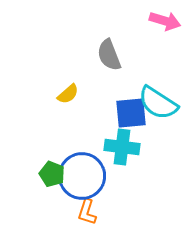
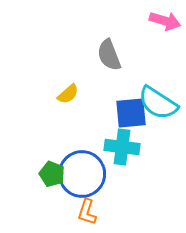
blue circle: moved 2 px up
